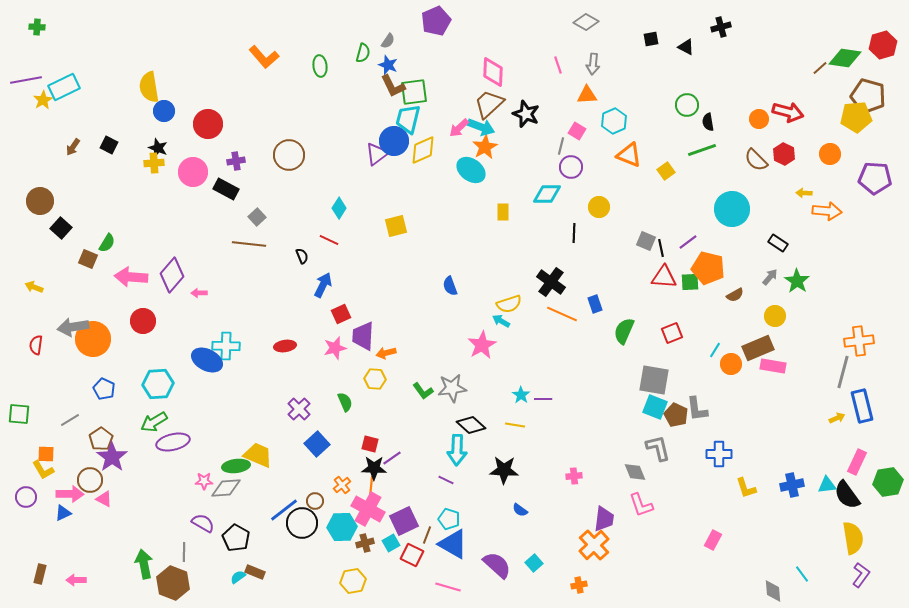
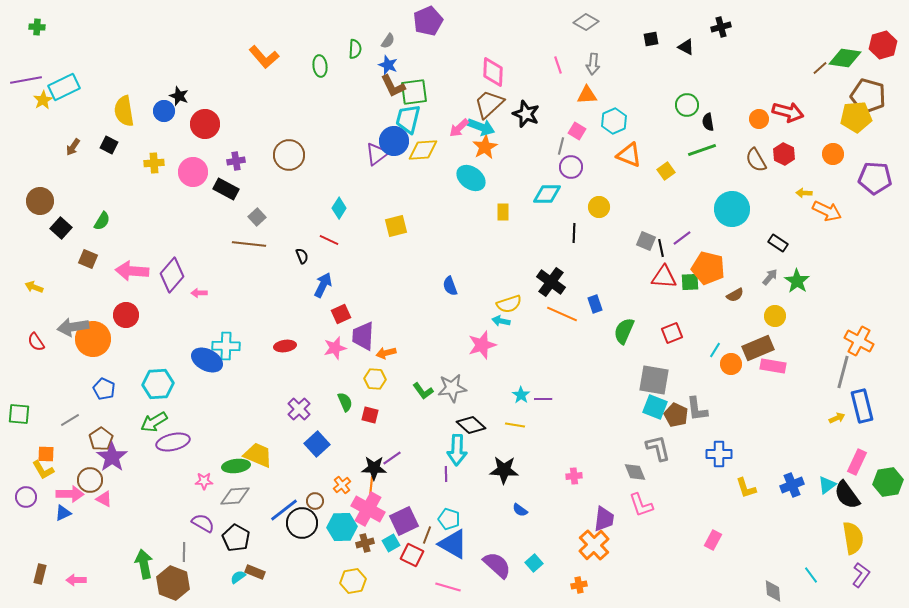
purple pentagon at (436, 21): moved 8 px left
green semicircle at (363, 53): moved 8 px left, 4 px up; rotated 12 degrees counterclockwise
yellow semicircle at (149, 87): moved 25 px left, 24 px down
red circle at (208, 124): moved 3 px left
black star at (158, 148): moved 21 px right, 52 px up
yellow diamond at (423, 150): rotated 20 degrees clockwise
orange circle at (830, 154): moved 3 px right
brown semicircle at (756, 160): rotated 15 degrees clockwise
cyan ellipse at (471, 170): moved 8 px down
orange arrow at (827, 211): rotated 20 degrees clockwise
purple line at (688, 242): moved 6 px left, 4 px up
green semicircle at (107, 243): moved 5 px left, 22 px up
pink arrow at (131, 277): moved 1 px right, 6 px up
red circle at (143, 321): moved 17 px left, 6 px up
cyan arrow at (501, 321): rotated 18 degrees counterclockwise
orange cross at (859, 341): rotated 36 degrees clockwise
red semicircle at (36, 345): moved 3 px up; rotated 42 degrees counterclockwise
pink star at (482, 345): rotated 12 degrees clockwise
red square at (370, 444): moved 29 px up
purple line at (446, 480): moved 6 px up; rotated 63 degrees clockwise
blue cross at (792, 485): rotated 10 degrees counterclockwise
cyan triangle at (827, 485): rotated 30 degrees counterclockwise
gray diamond at (226, 488): moved 9 px right, 8 px down
cyan line at (802, 574): moved 9 px right, 1 px down
